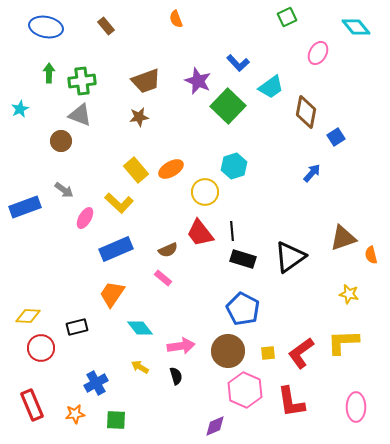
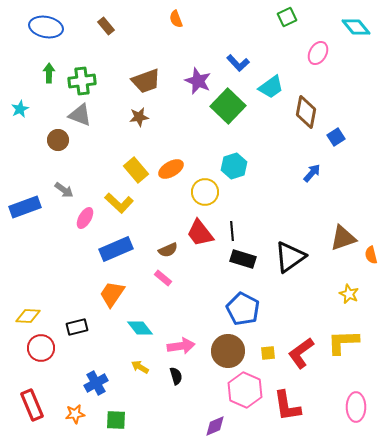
brown circle at (61, 141): moved 3 px left, 1 px up
yellow star at (349, 294): rotated 12 degrees clockwise
red L-shape at (291, 402): moved 4 px left, 4 px down
